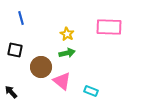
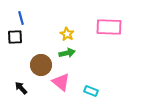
black square: moved 13 px up; rotated 14 degrees counterclockwise
brown circle: moved 2 px up
pink triangle: moved 1 px left, 1 px down
black arrow: moved 10 px right, 4 px up
